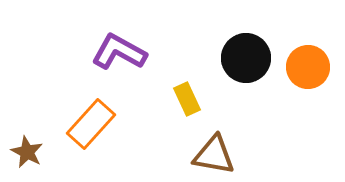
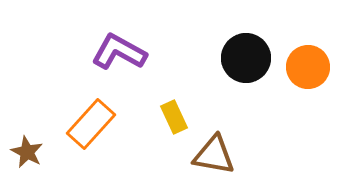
yellow rectangle: moved 13 px left, 18 px down
